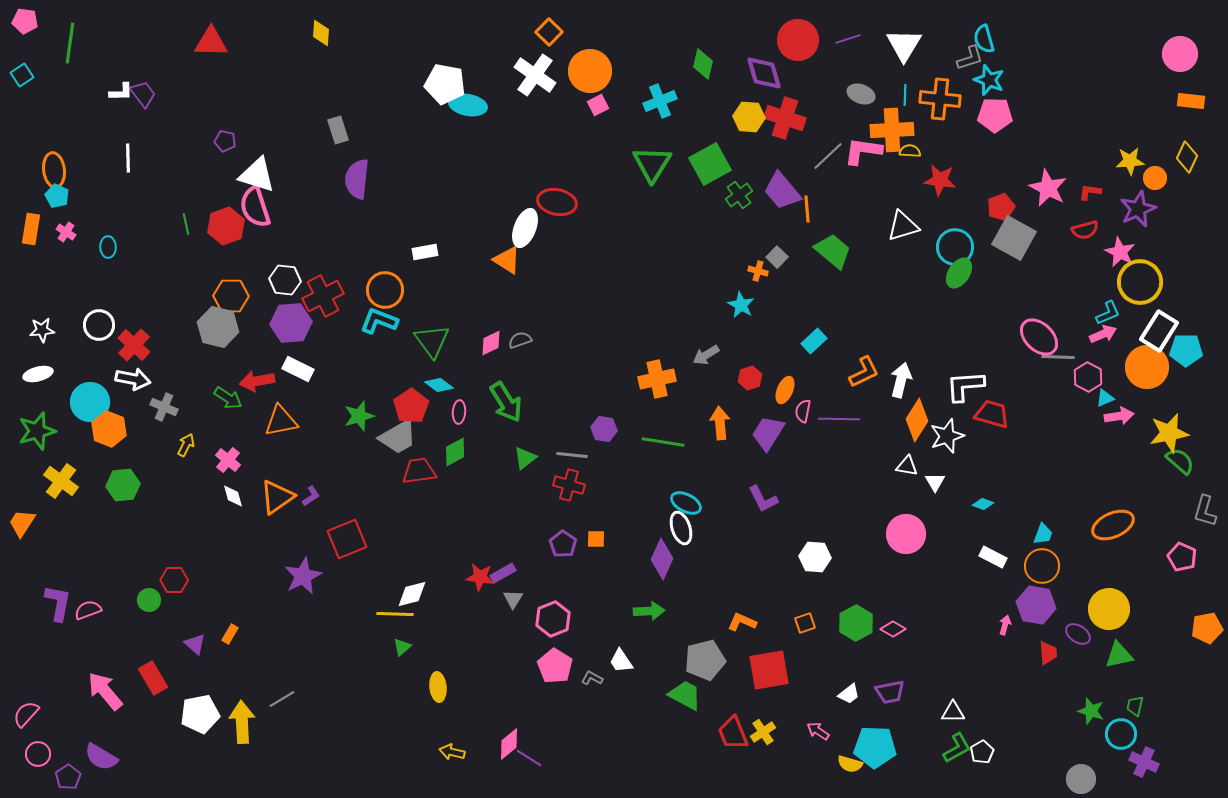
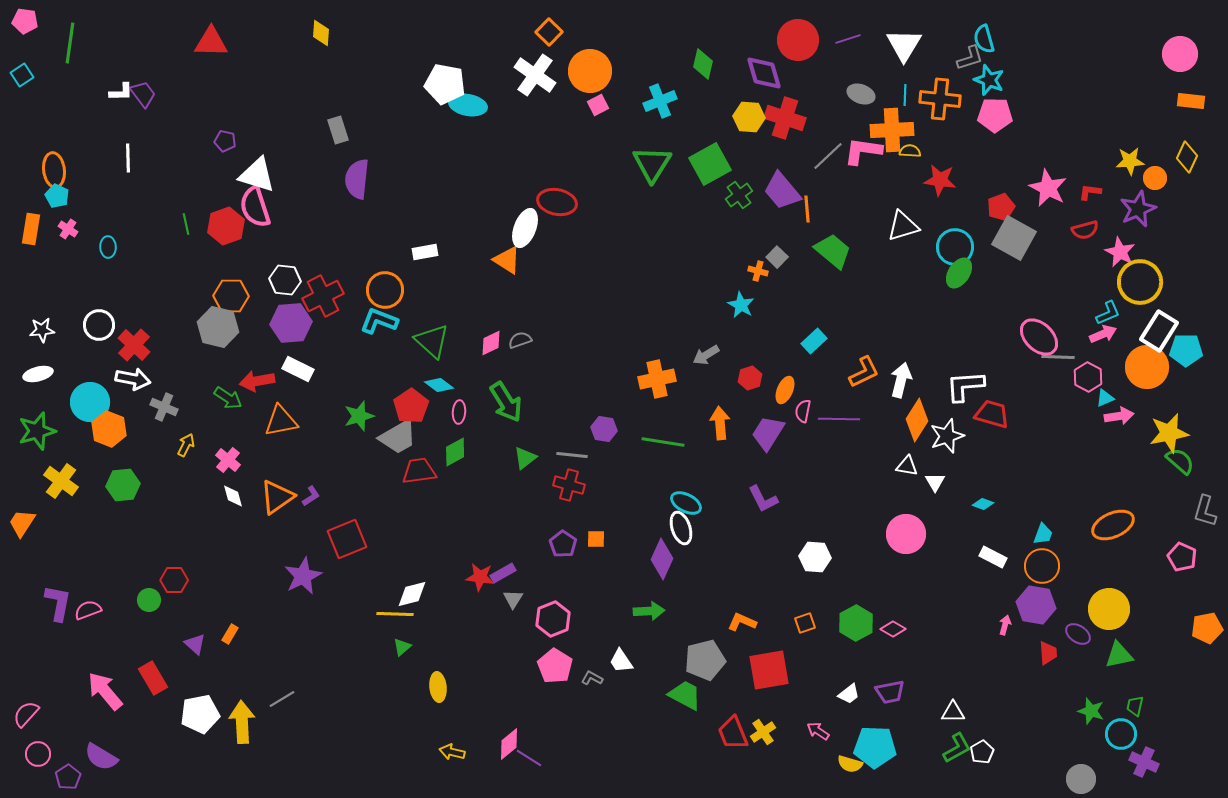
pink cross at (66, 232): moved 2 px right, 3 px up
green triangle at (432, 341): rotated 12 degrees counterclockwise
